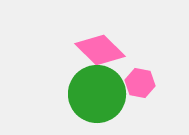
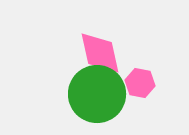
pink diamond: moved 3 px down; rotated 33 degrees clockwise
